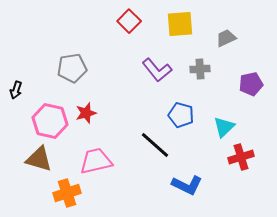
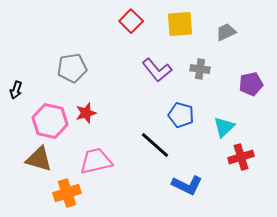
red square: moved 2 px right
gray trapezoid: moved 6 px up
gray cross: rotated 12 degrees clockwise
